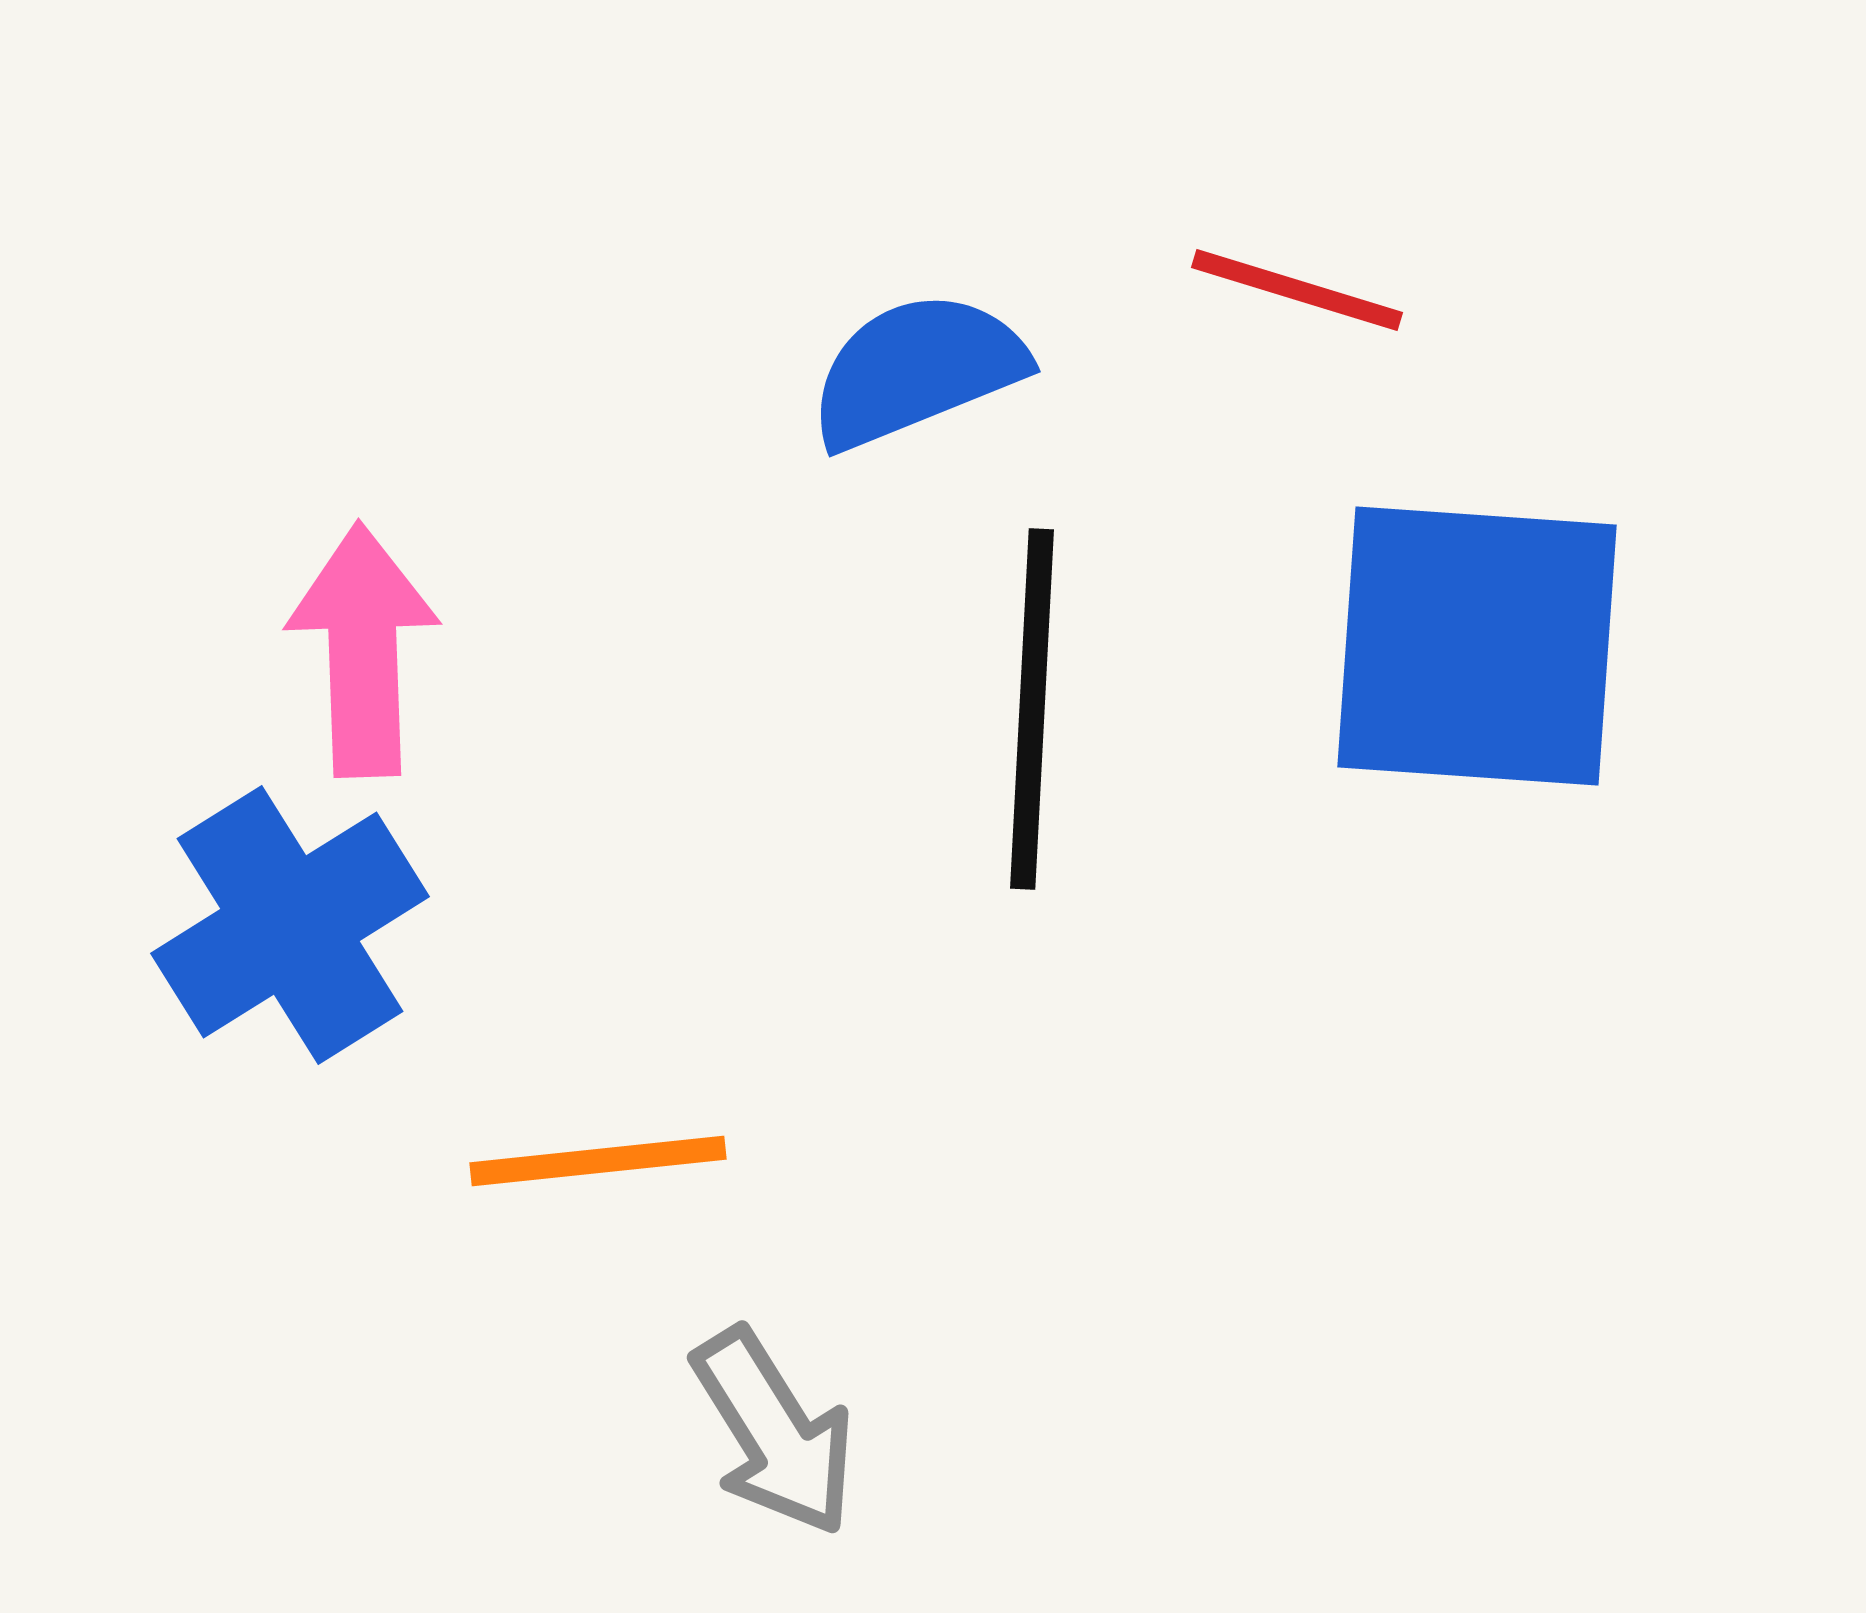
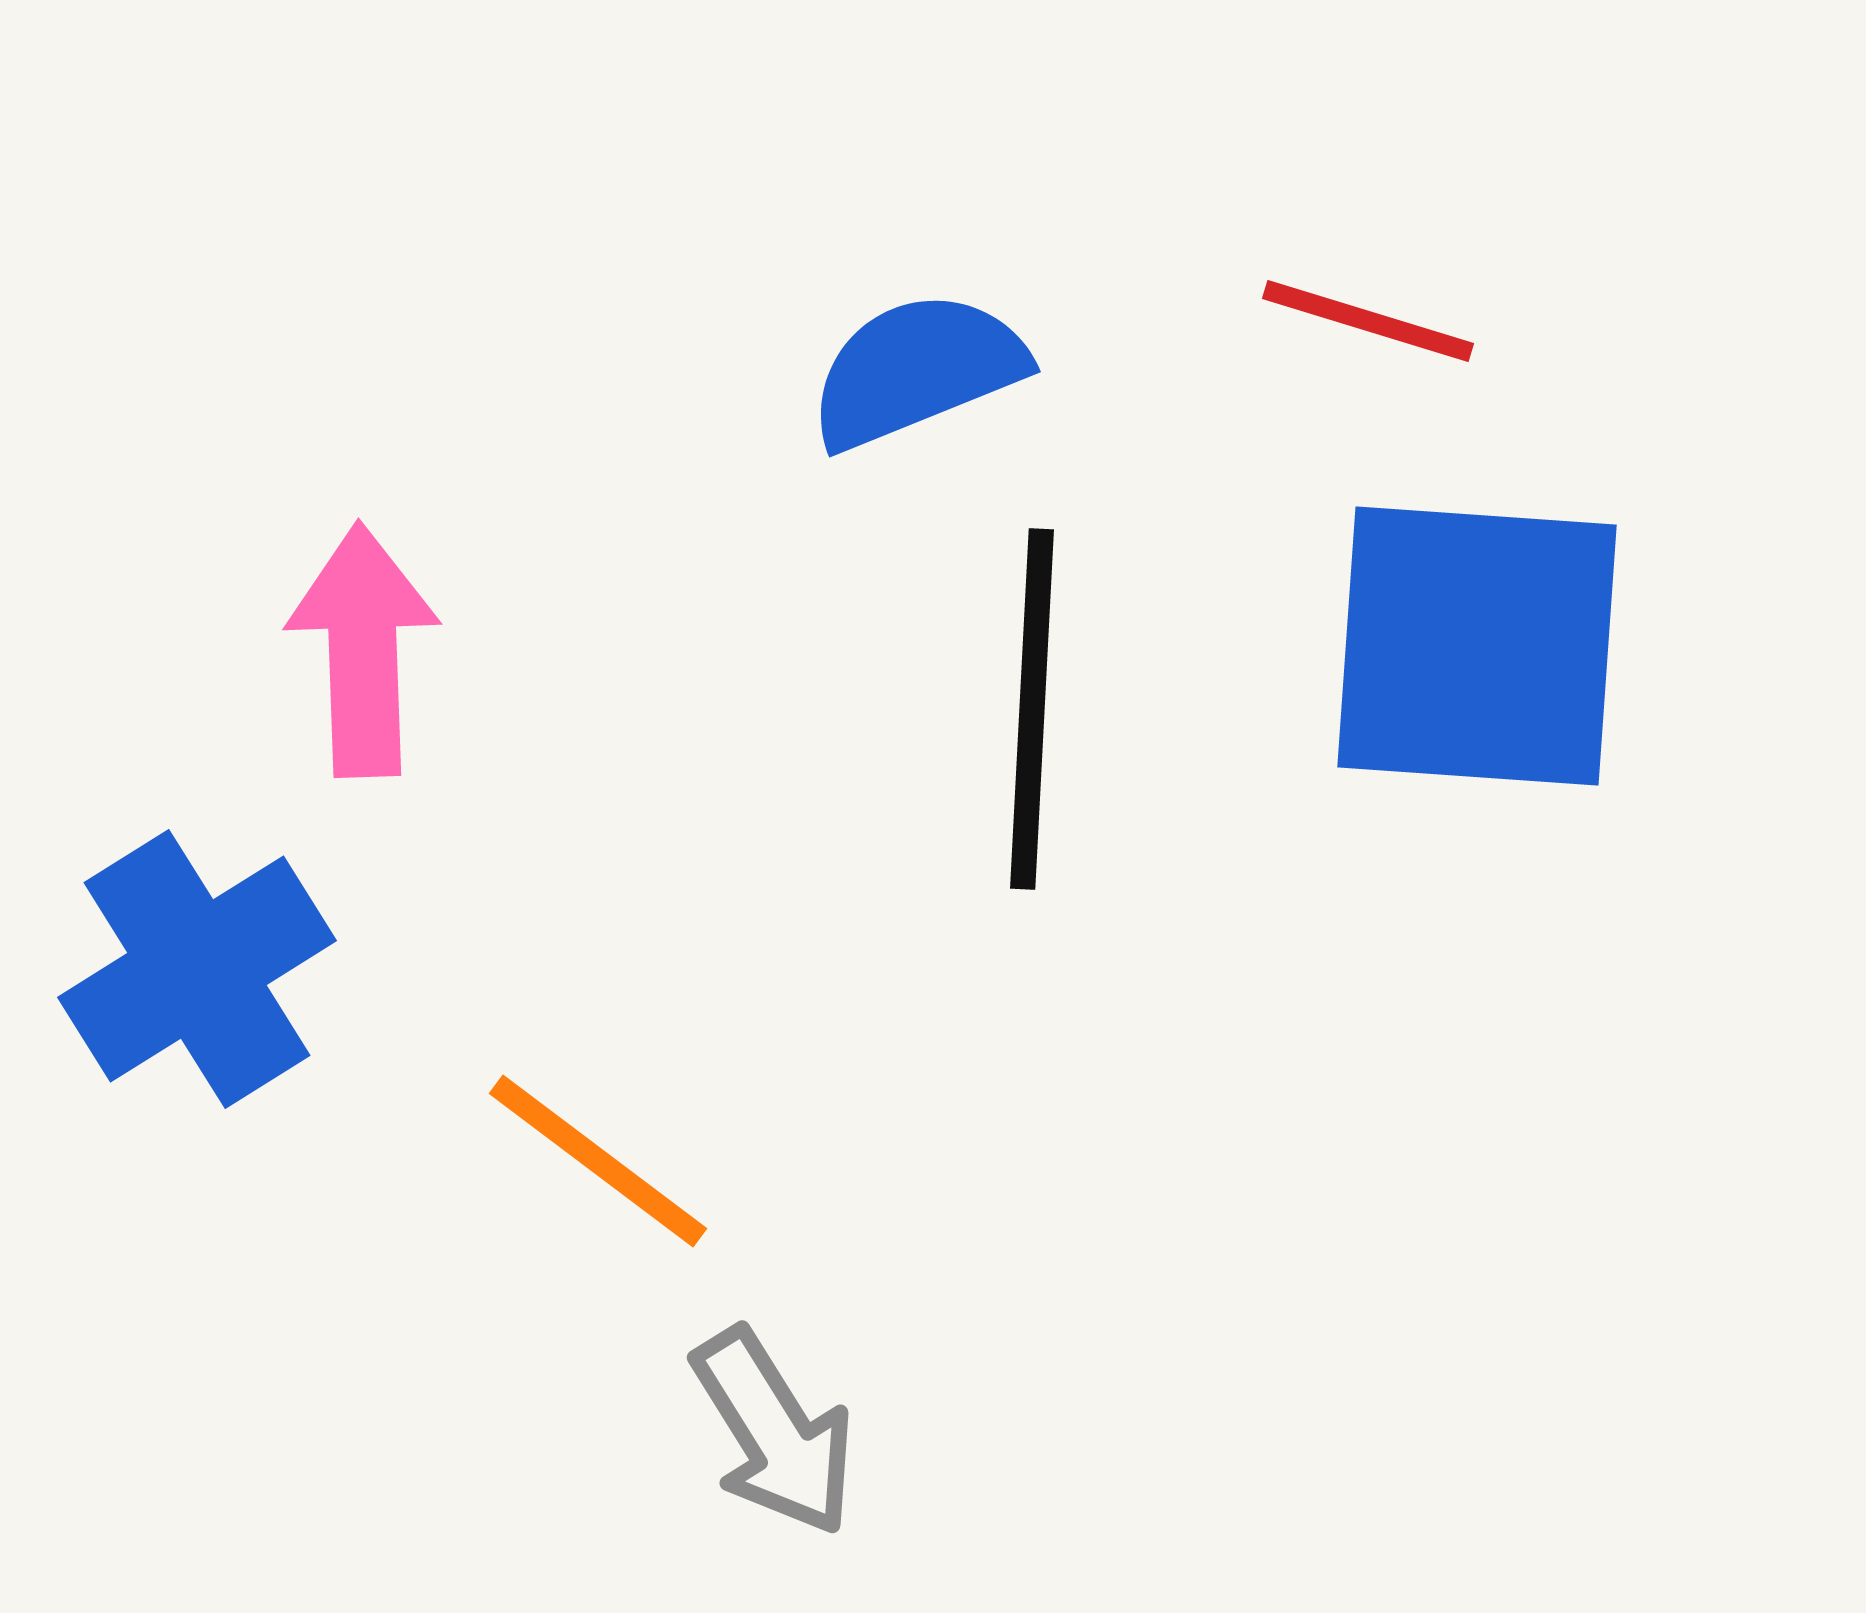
red line: moved 71 px right, 31 px down
blue cross: moved 93 px left, 44 px down
orange line: rotated 43 degrees clockwise
